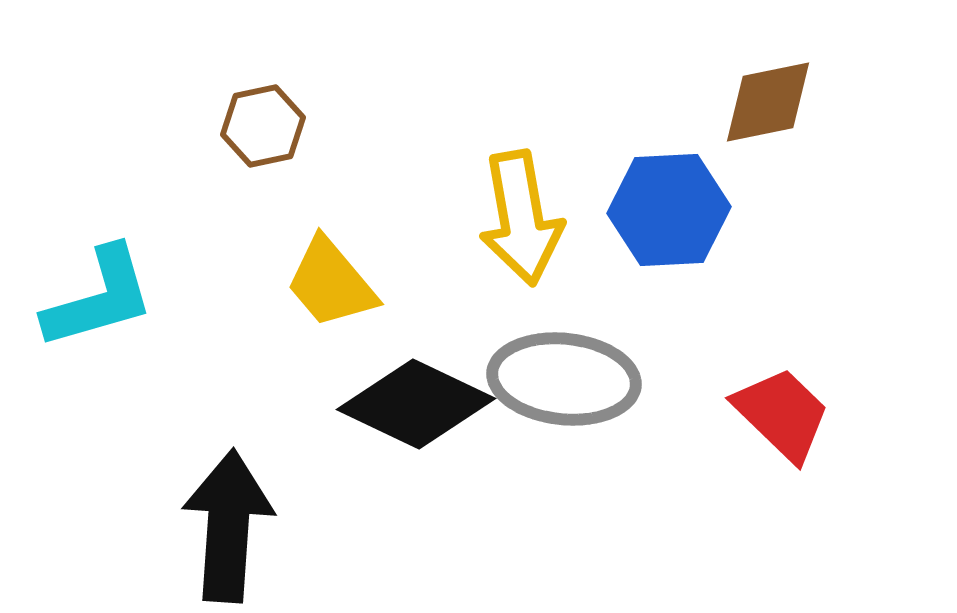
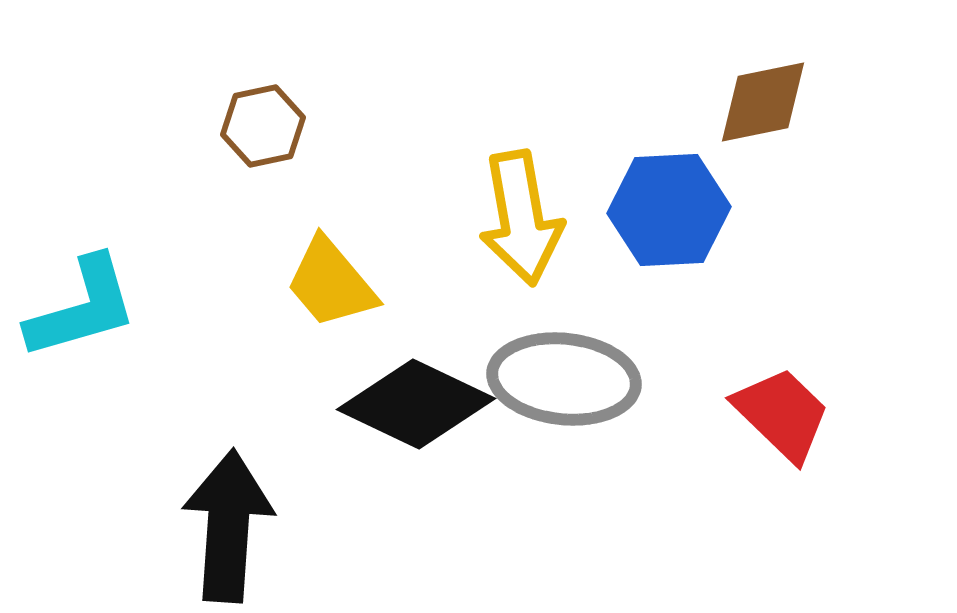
brown diamond: moved 5 px left
cyan L-shape: moved 17 px left, 10 px down
